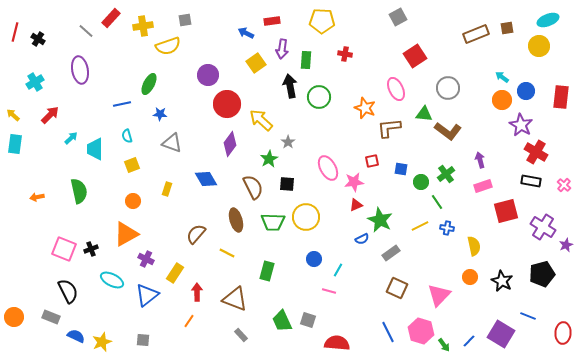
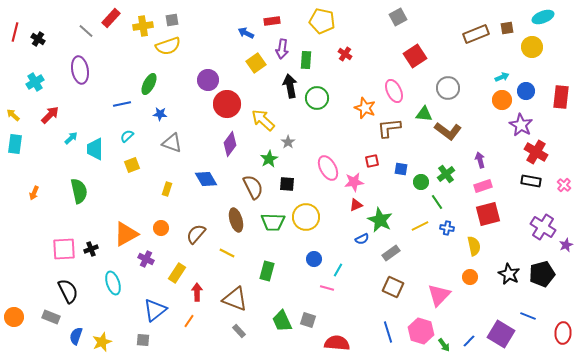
gray square at (185, 20): moved 13 px left
cyan ellipse at (548, 20): moved 5 px left, 3 px up
yellow pentagon at (322, 21): rotated 10 degrees clockwise
yellow circle at (539, 46): moved 7 px left, 1 px down
red cross at (345, 54): rotated 24 degrees clockwise
purple circle at (208, 75): moved 5 px down
cyan arrow at (502, 77): rotated 120 degrees clockwise
pink ellipse at (396, 89): moved 2 px left, 2 px down
green circle at (319, 97): moved 2 px left, 1 px down
yellow arrow at (261, 120): moved 2 px right
cyan semicircle at (127, 136): rotated 64 degrees clockwise
orange arrow at (37, 197): moved 3 px left, 4 px up; rotated 56 degrees counterclockwise
orange circle at (133, 201): moved 28 px right, 27 px down
red square at (506, 211): moved 18 px left, 3 px down
pink square at (64, 249): rotated 25 degrees counterclockwise
yellow rectangle at (175, 273): moved 2 px right
cyan ellipse at (112, 280): moved 1 px right, 3 px down; rotated 45 degrees clockwise
black star at (502, 281): moved 7 px right, 7 px up
brown square at (397, 288): moved 4 px left, 1 px up
pink line at (329, 291): moved 2 px left, 3 px up
blue triangle at (147, 295): moved 8 px right, 15 px down
blue line at (388, 332): rotated 10 degrees clockwise
gray rectangle at (241, 335): moved 2 px left, 4 px up
blue semicircle at (76, 336): rotated 96 degrees counterclockwise
